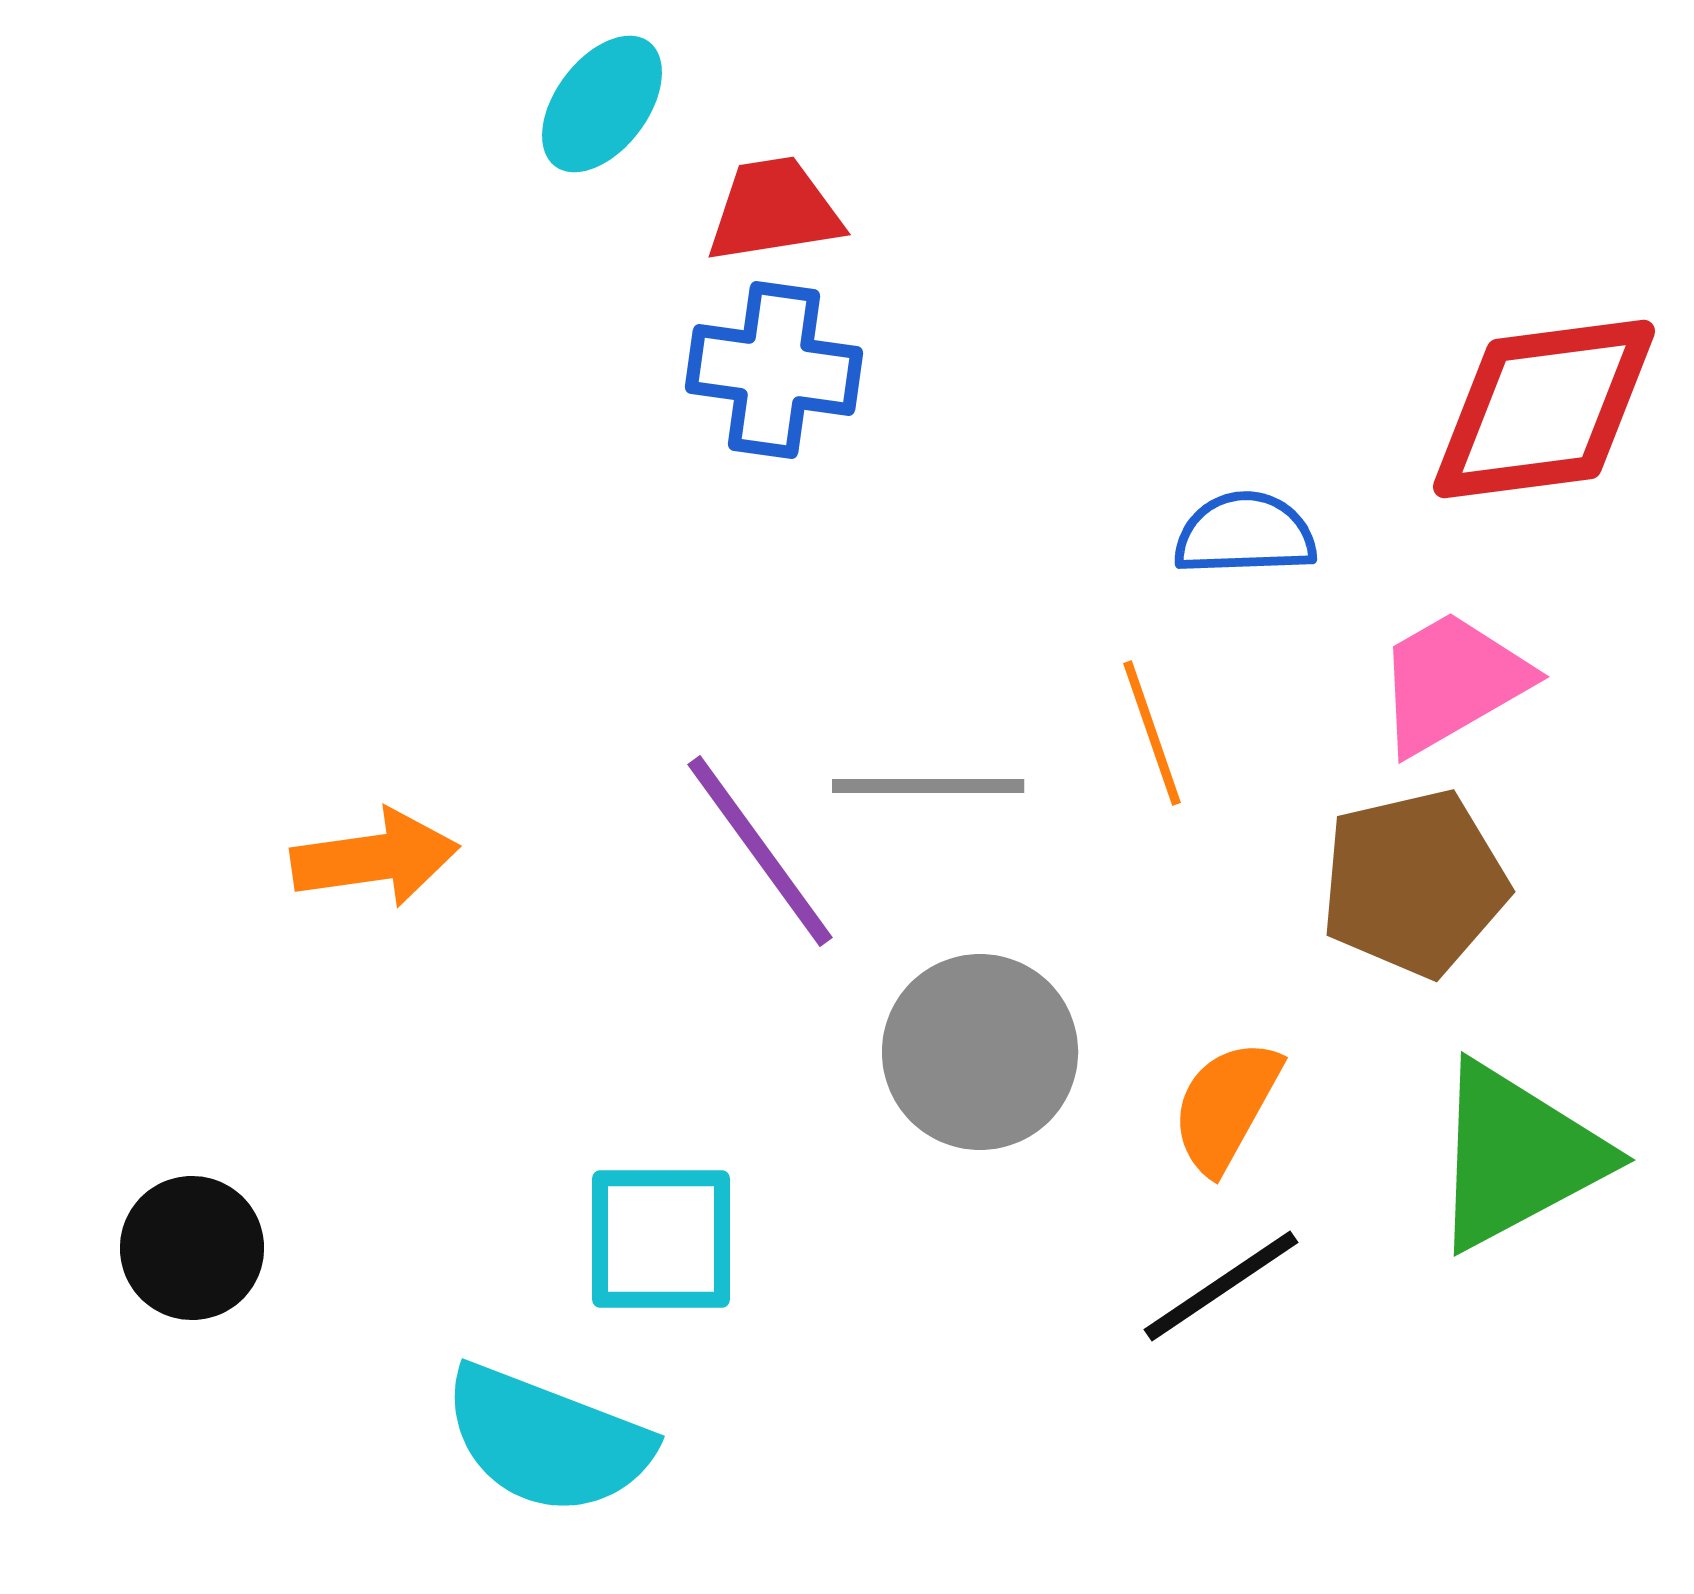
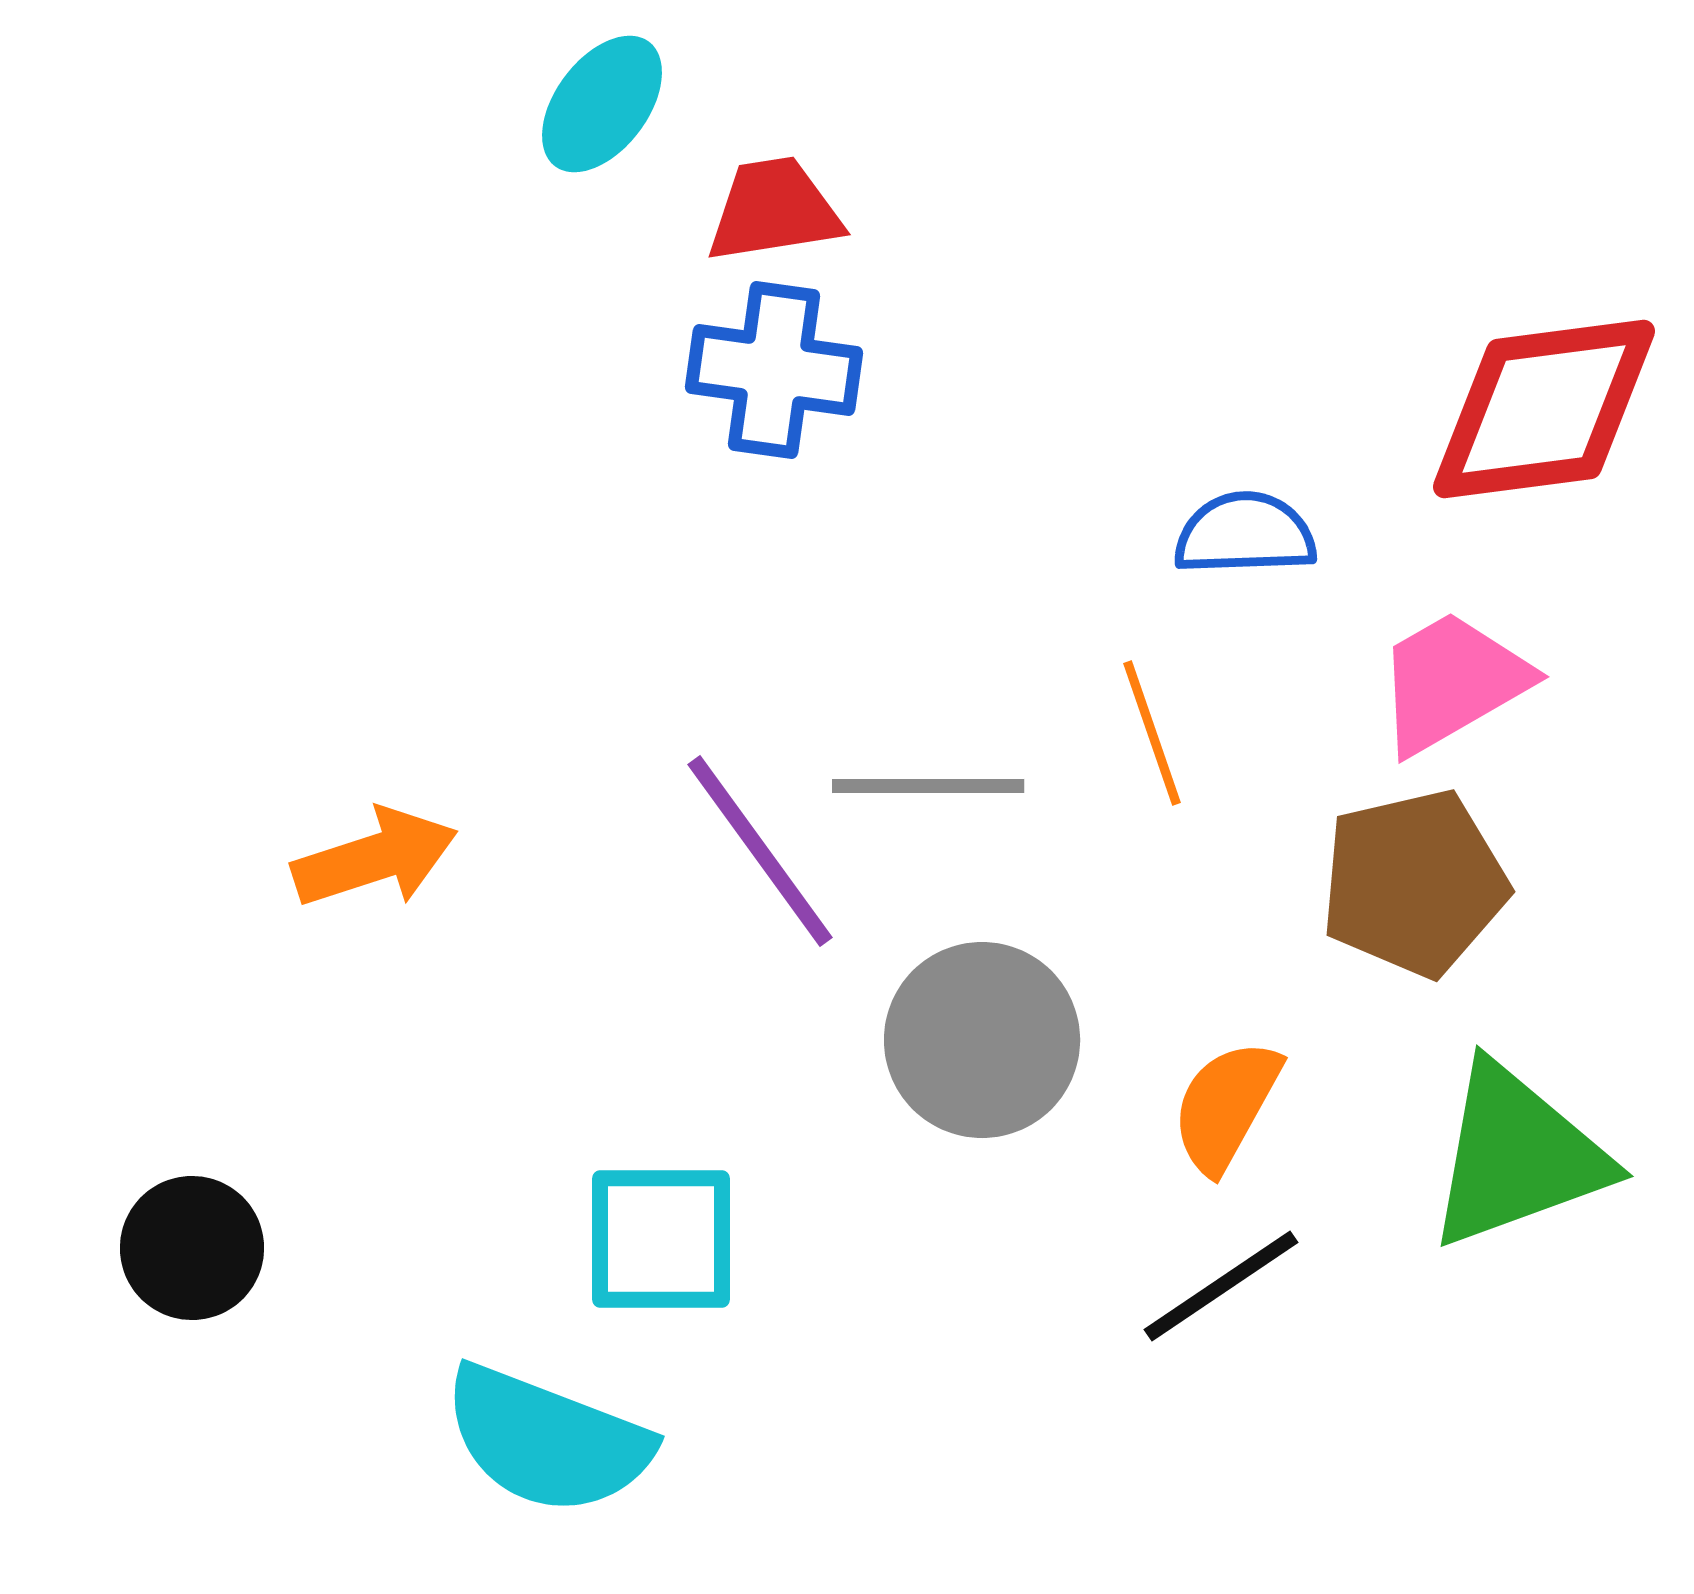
orange arrow: rotated 10 degrees counterclockwise
gray circle: moved 2 px right, 12 px up
green triangle: rotated 8 degrees clockwise
